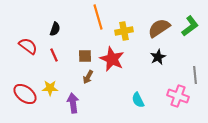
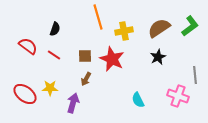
red line: rotated 32 degrees counterclockwise
brown arrow: moved 2 px left, 2 px down
purple arrow: rotated 24 degrees clockwise
